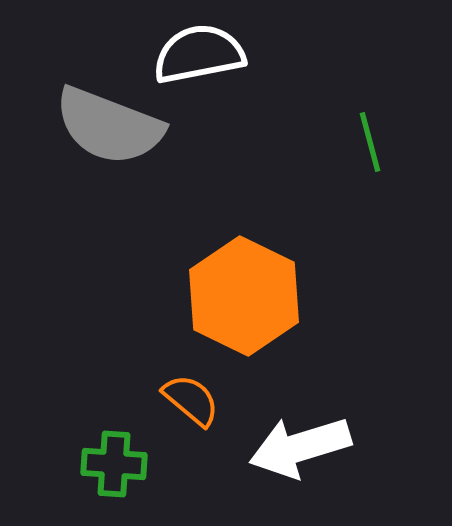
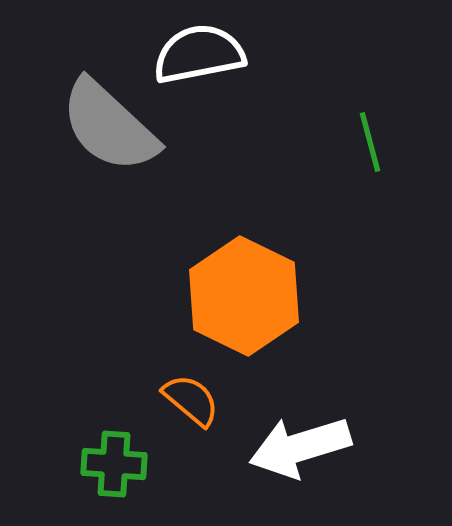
gray semicircle: rotated 22 degrees clockwise
